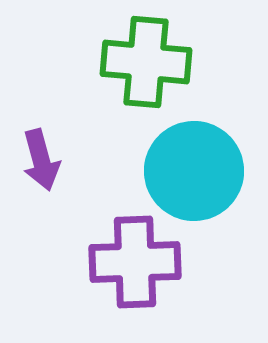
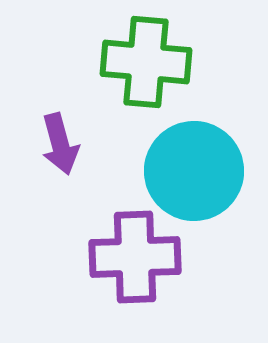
purple arrow: moved 19 px right, 16 px up
purple cross: moved 5 px up
